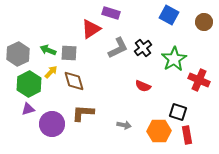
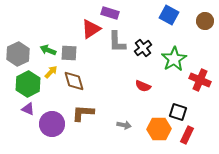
purple rectangle: moved 1 px left
brown circle: moved 1 px right, 1 px up
gray L-shape: moved 1 px left, 6 px up; rotated 115 degrees clockwise
red cross: moved 1 px right
green hexagon: moved 1 px left
purple triangle: rotated 40 degrees clockwise
orange hexagon: moved 2 px up
red rectangle: rotated 36 degrees clockwise
